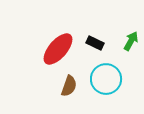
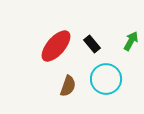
black rectangle: moved 3 px left, 1 px down; rotated 24 degrees clockwise
red ellipse: moved 2 px left, 3 px up
brown semicircle: moved 1 px left
